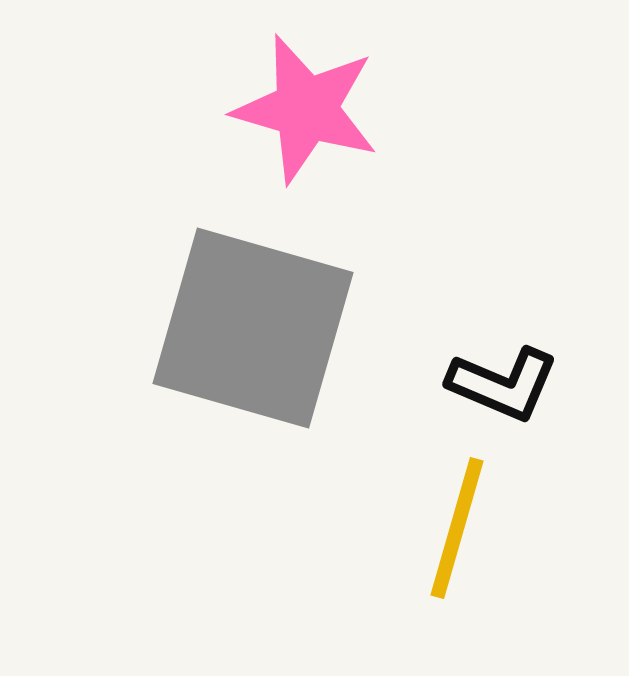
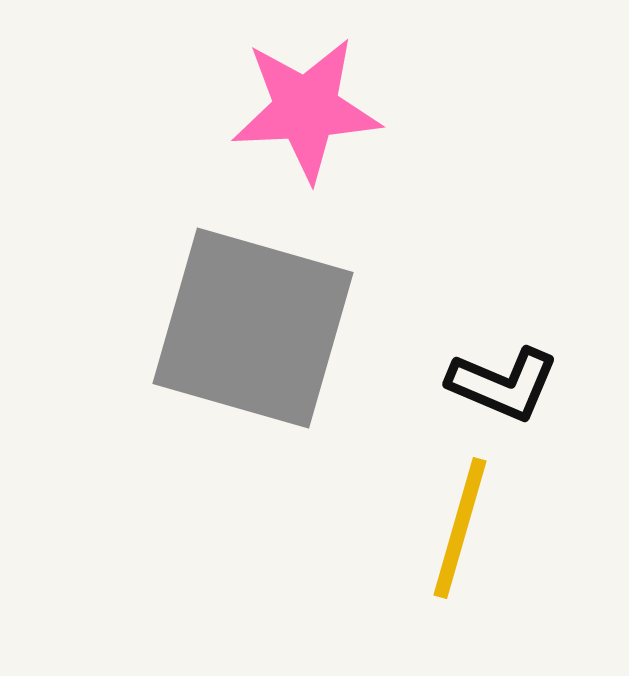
pink star: rotated 19 degrees counterclockwise
yellow line: moved 3 px right
